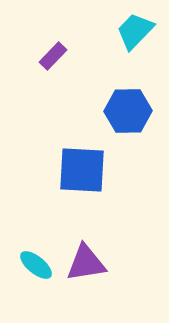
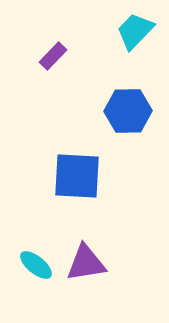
blue square: moved 5 px left, 6 px down
